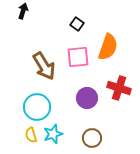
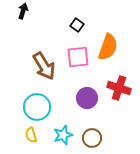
black square: moved 1 px down
cyan star: moved 10 px right, 1 px down
